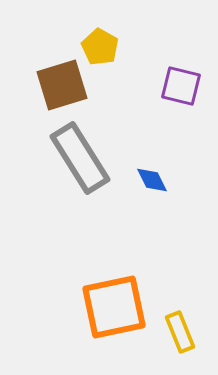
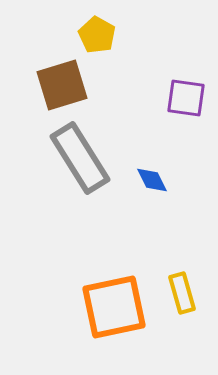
yellow pentagon: moved 3 px left, 12 px up
purple square: moved 5 px right, 12 px down; rotated 6 degrees counterclockwise
yellow rectangle: moved 2 px right, 39 px up; rotated 6 degrees clockwise
